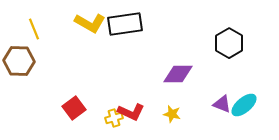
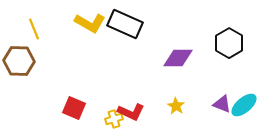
black rectangle: rotated 32 degrees clockwise
purple diamond: moved 16 px up
red square: rotated 30 degrees counterclockwise
yellow star: moved 4 px right, 8 px up; rotated 18 degrees clockwise
yellow cross: moved 1 px down
